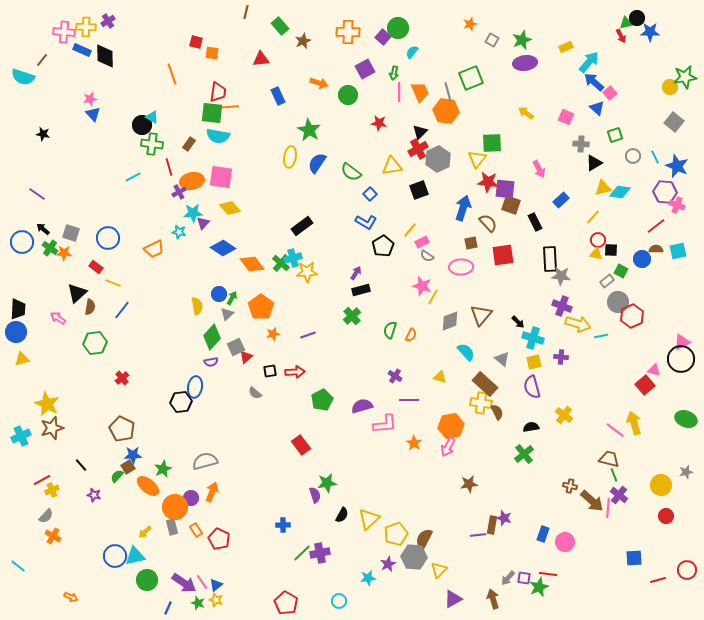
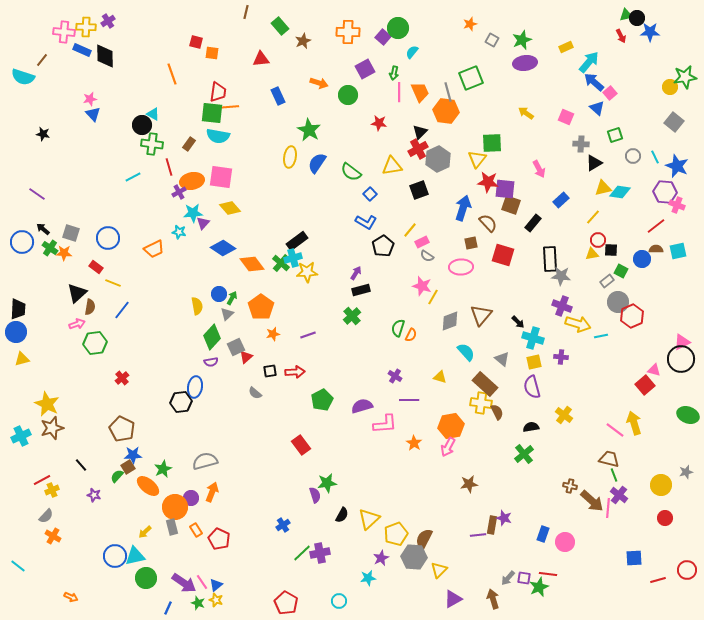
green triangle at (626, 23): moved 8 px up
cyan triangle at (152, 117): moved 1 px right, 3 px up
black rectangle at (535, 222): moved 2 px left, 1 px down; rotated 66 degrees clockwise
black rectangle at (302, 226): moved 5 px left, 15 px down
yellow triangle at (596, 254): moved 4 px left; rotated 24 degrees counterclockwise
red square at (503, 255): rotated 25 degrees clockwise
pink arrow at (58, 318): moved 19 px right, 6 px down; rotated 126 degrees clockwise
green semicircle at (390, 330): moved 8 px right, 2 px up
green ellipse at (686, 419): moved 2 px right, 4 px up
red circle at (666, 516): moved 1 px left, 2 px down
blue cross at (283, 525): rotated 32 degrees counterclockwise
purple star at (388, 564): moved 7 px left, 6 px up
green circle at (147, 580): moved 1 px left, 2 px up
